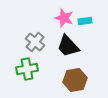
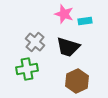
pink star: moved 4 px up
black trapezoid: moved 1 px down; rotated 30 degrees counterclockwise
brown hexagon: moved 2 px right, 1 px down; rotated 15 degrees counterclockwise
